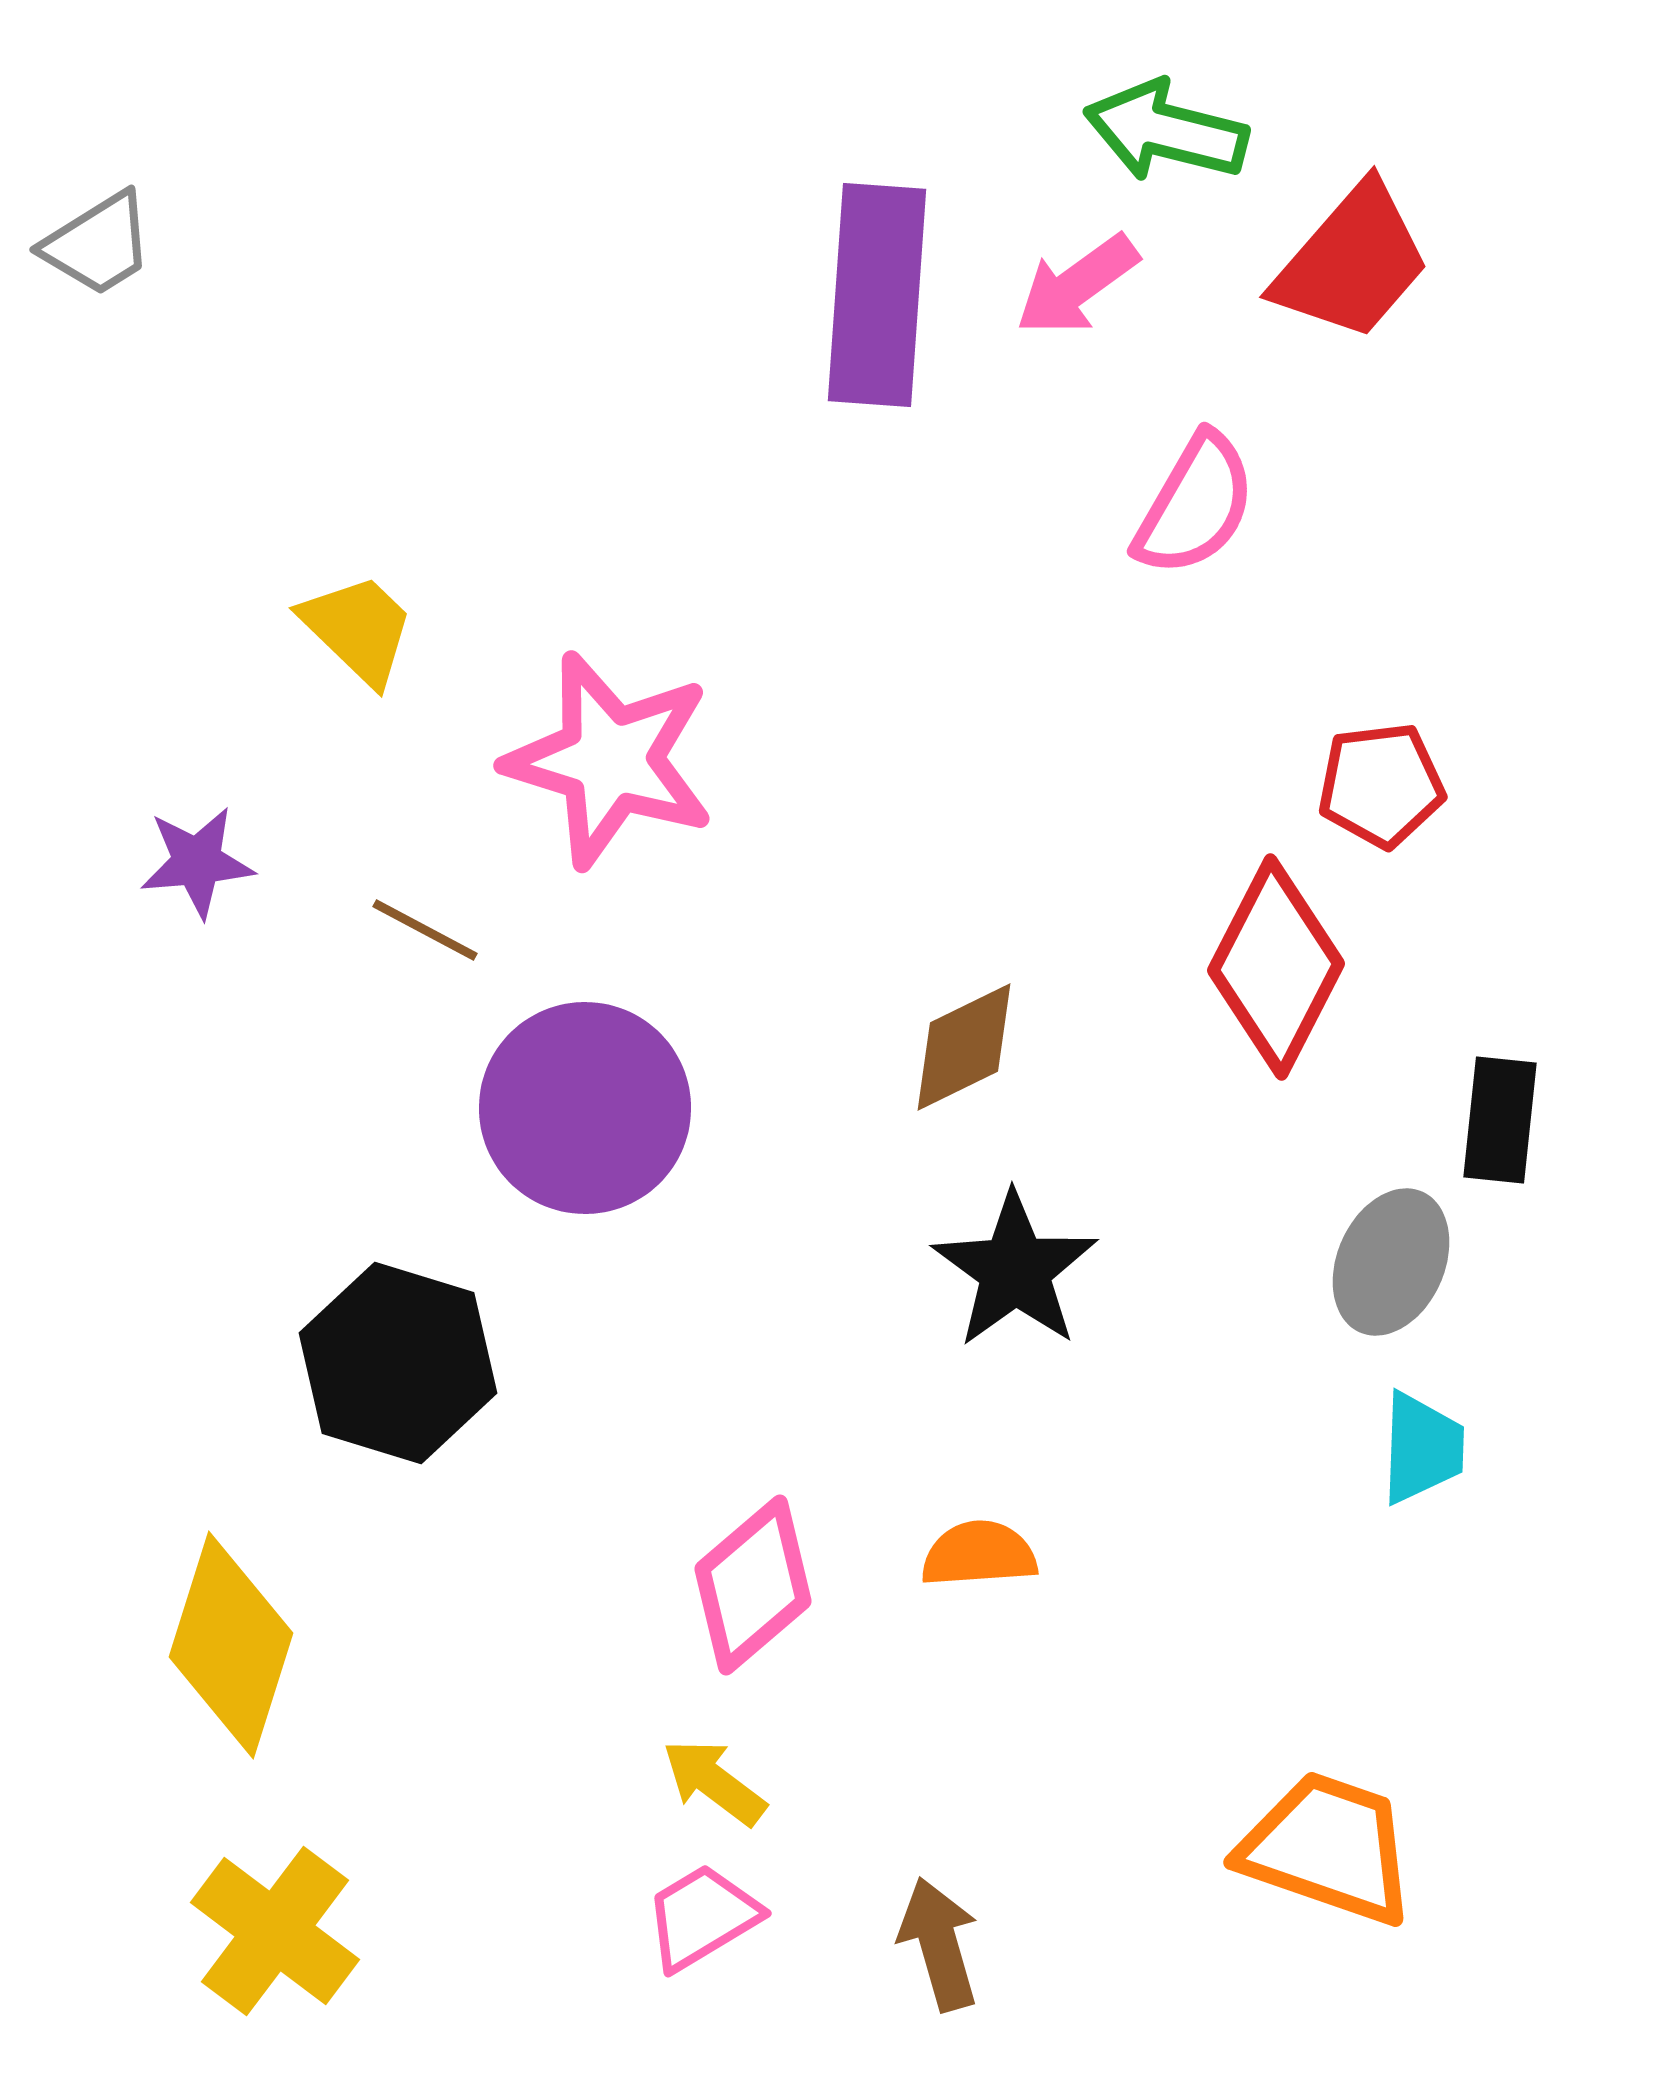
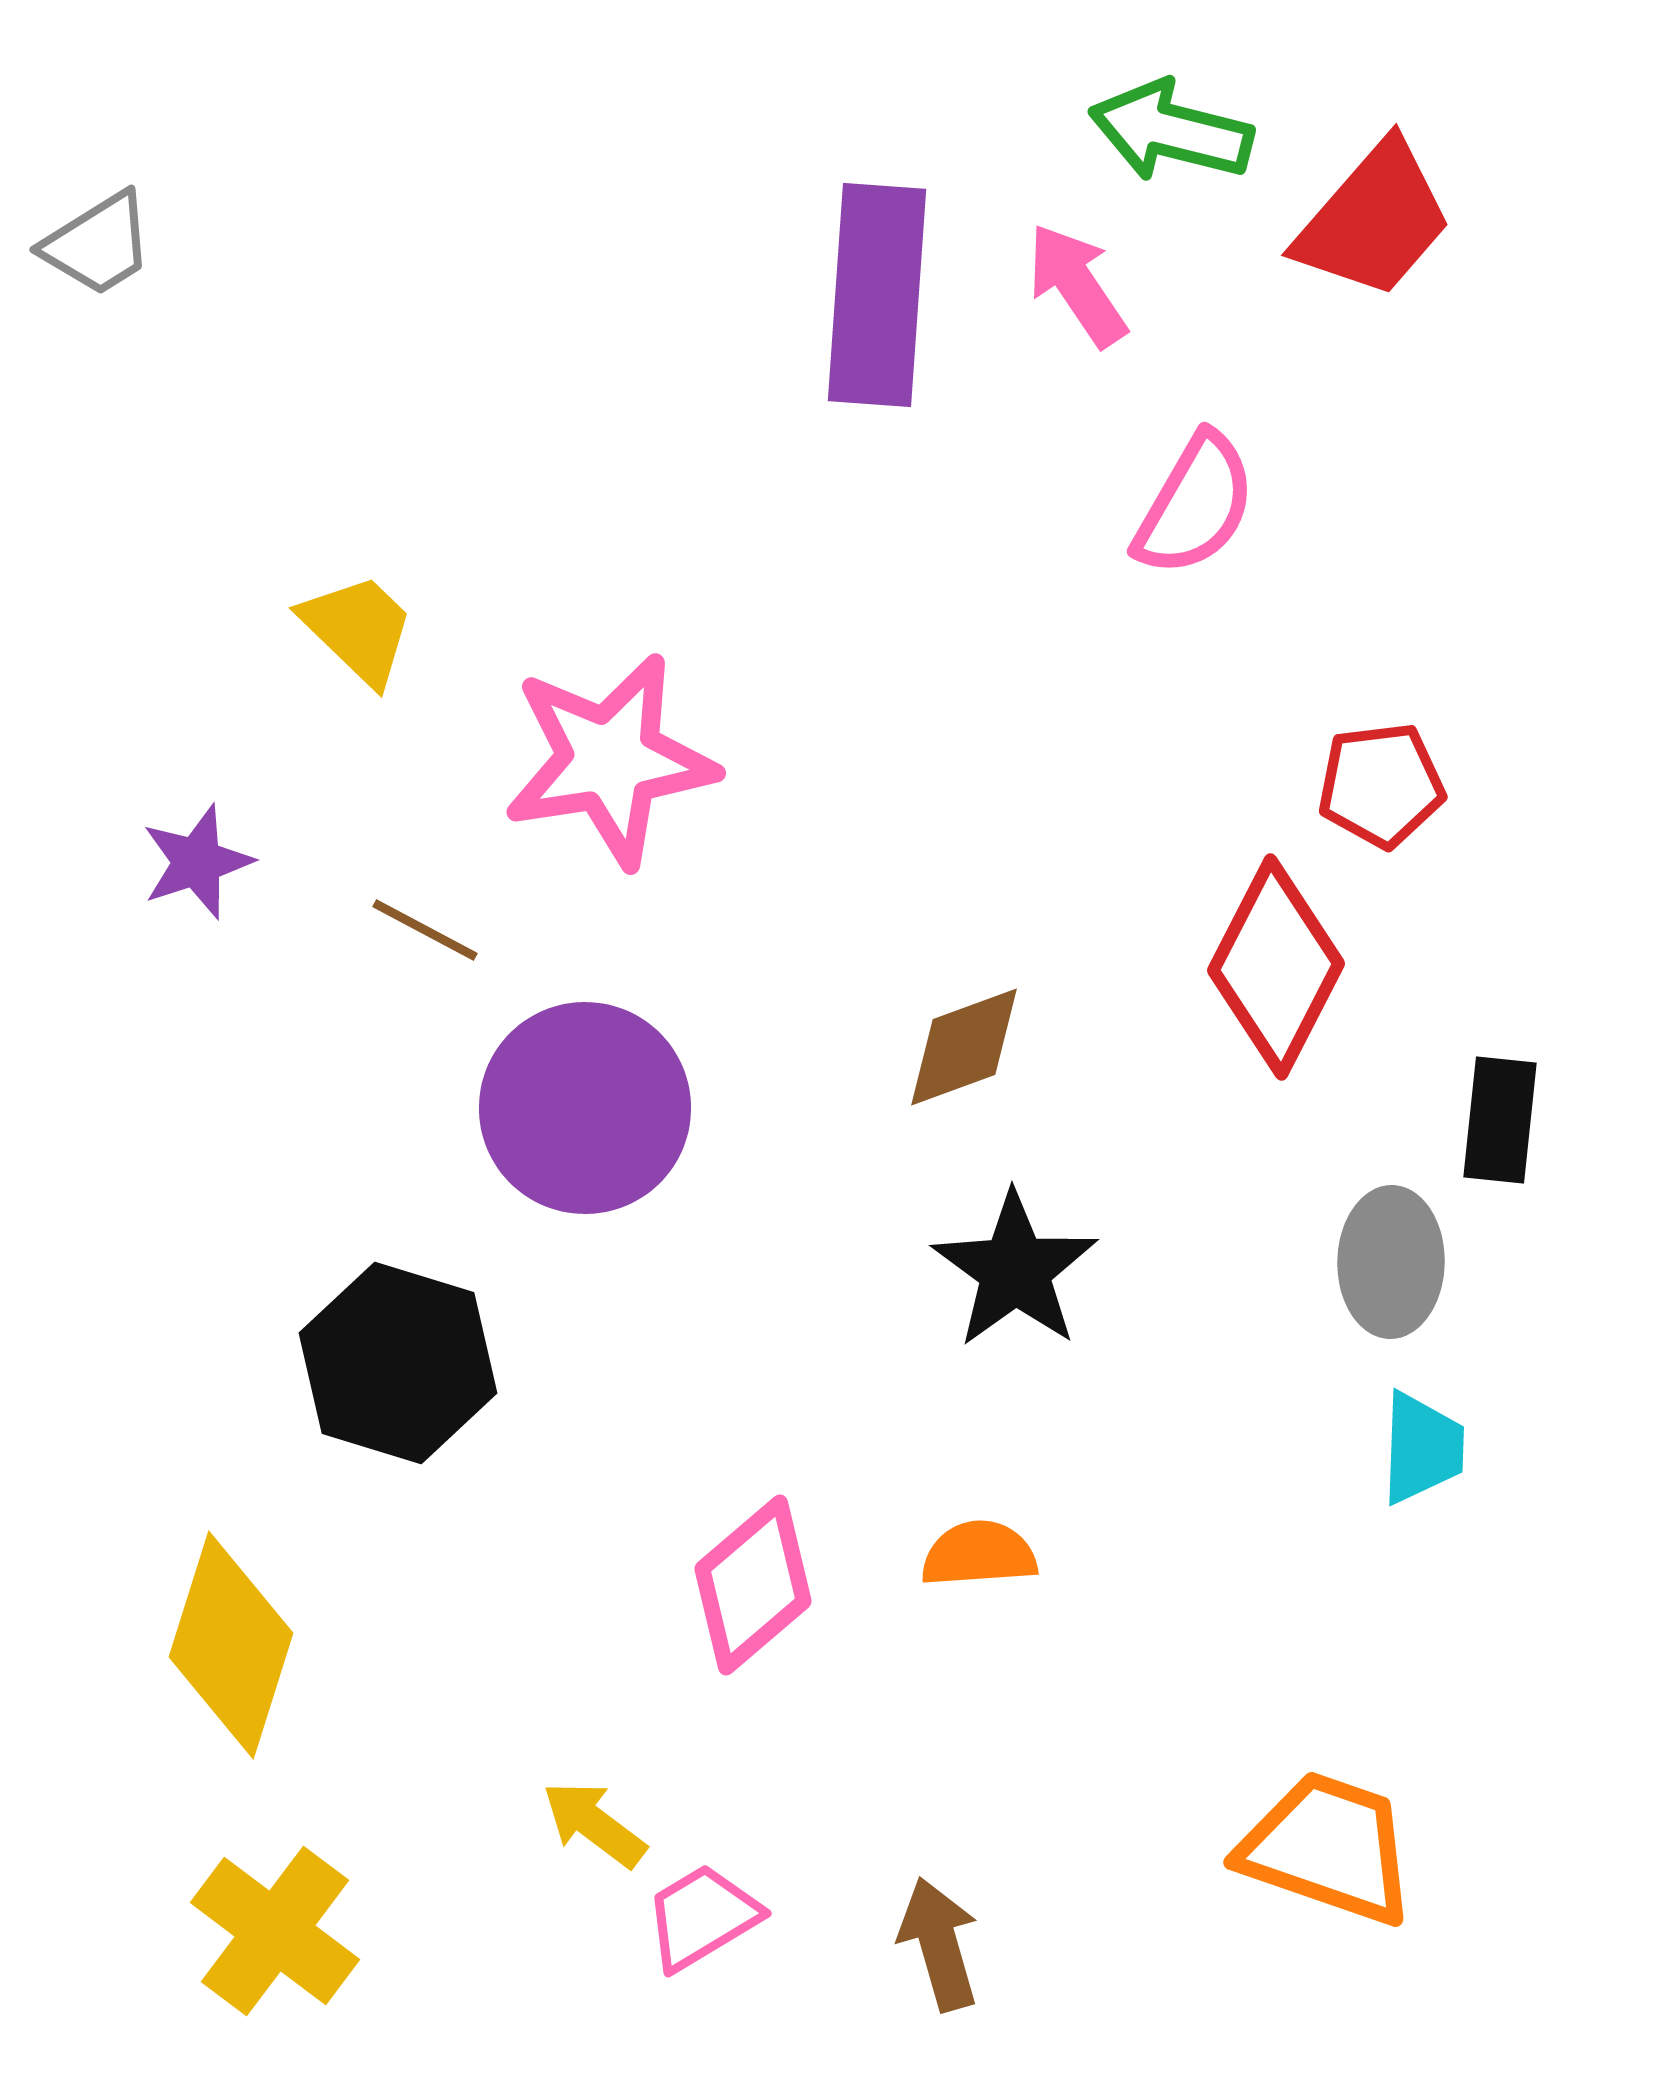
green arrow: moved 5 px right
red trapezoid: moved 22 px right, 42 px up
pink arrow: rotated 92 degrees clockwise
pink star: rotated 26 degrees counterclockwise
purple star: rotated 13 degrees counterclockwise
brown diamond: rotated 6 degrees clockwise
gray ellipse: rotated 23 degrees counterclockwise
yellow arrow: moved 120 px left, 42 px down
